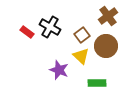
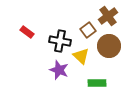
black cross: moved 10 px right, 14 px down; rotated 20 degrees counterclockwise
brown square: moved 6 px right, 5 px up
brown circle: moved 3 px right
